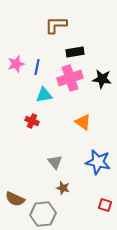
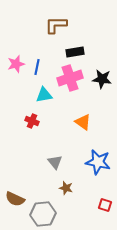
brown star: moved 3 px right
